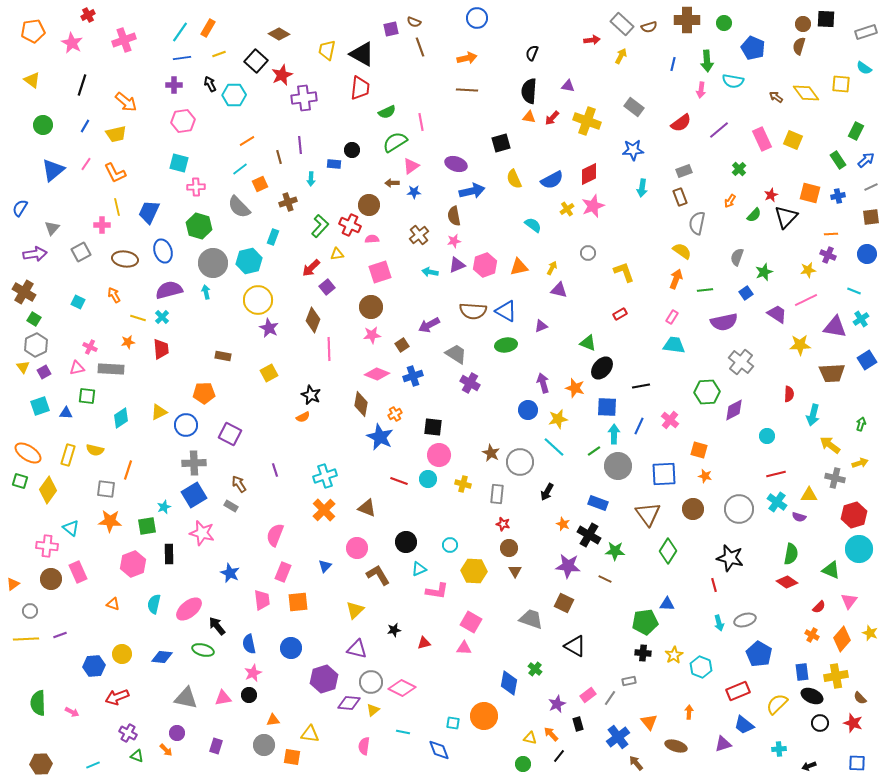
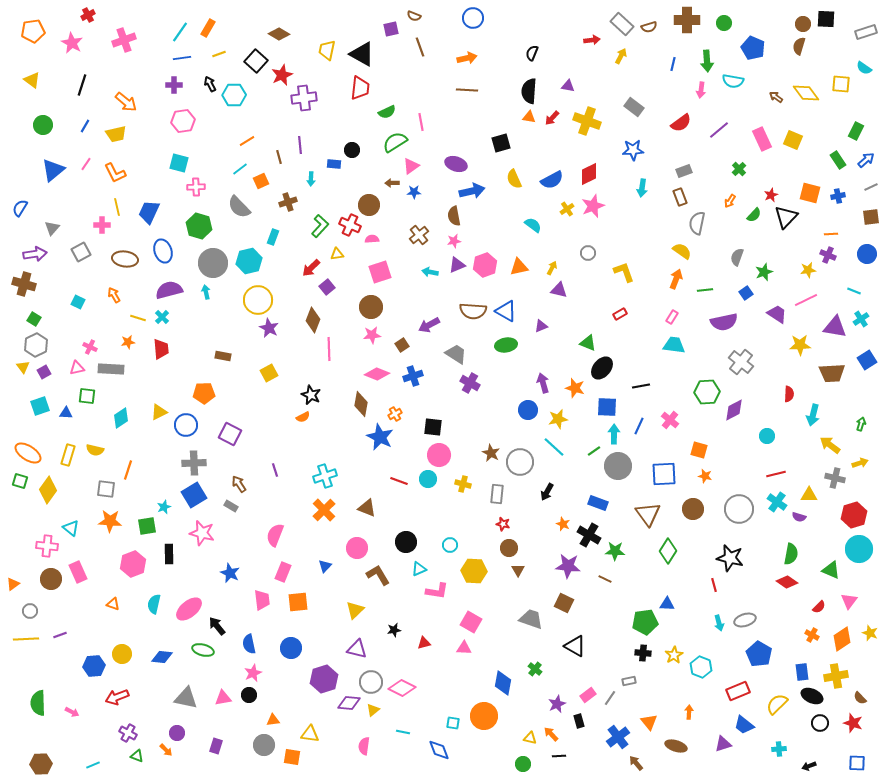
blue circle at (477, 18): moved 4 px left
brown semicircle at (414, 22): moved 6 px up
orange square at (260, 184): moved 1 px right, 3 px up
brown cross at (24, 292): moved 8 px up; rotated 15 degrees counterclockwise
brown triangle at (515, 571): moved 3 px right, 1 px up
orange diamond at (842, 639): rotated 15 degrees clockwise
blue diamond at (509, 683): moved 6 px left
black rectangle at (578, 724): moved 1 px right, 3 px up
black line at (559, 756): rotated 48 degrees clockwise
